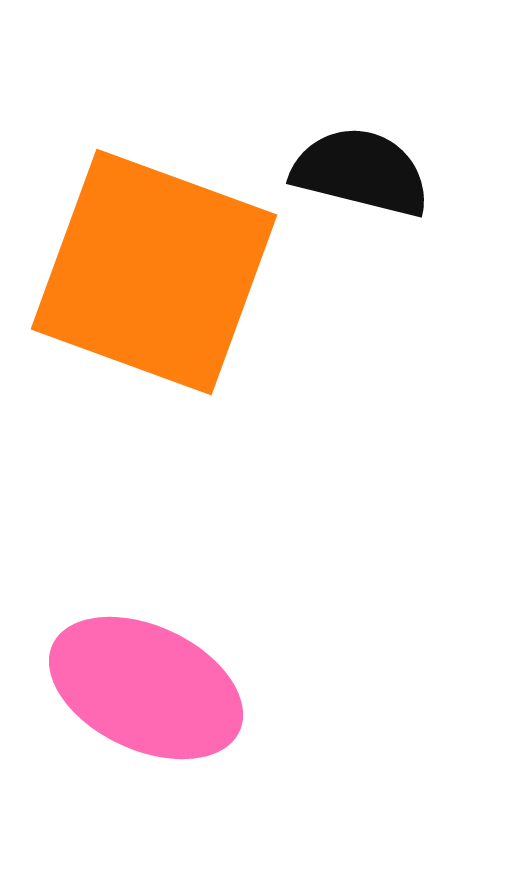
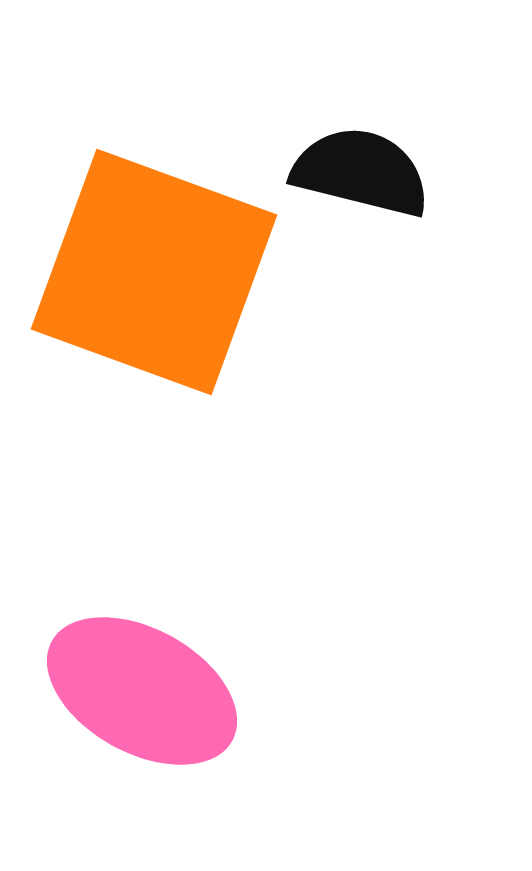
pink ellipse: moved 4 px left, 3 px down; rotated 4 degrees clockwise
